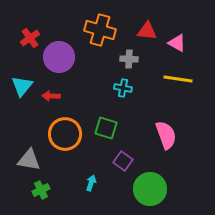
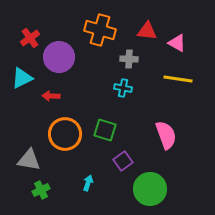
cyan triangle: moved 8 px up; rotated 25 degrees clockwise
green square: moved 1 px left, 2 px down
purple square: rotated 18 degrees clockwise
cyan arrow: moved 3 px left
